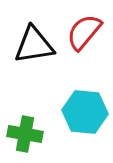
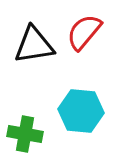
cyan hexagon: moved 4 px left, 1 px up
